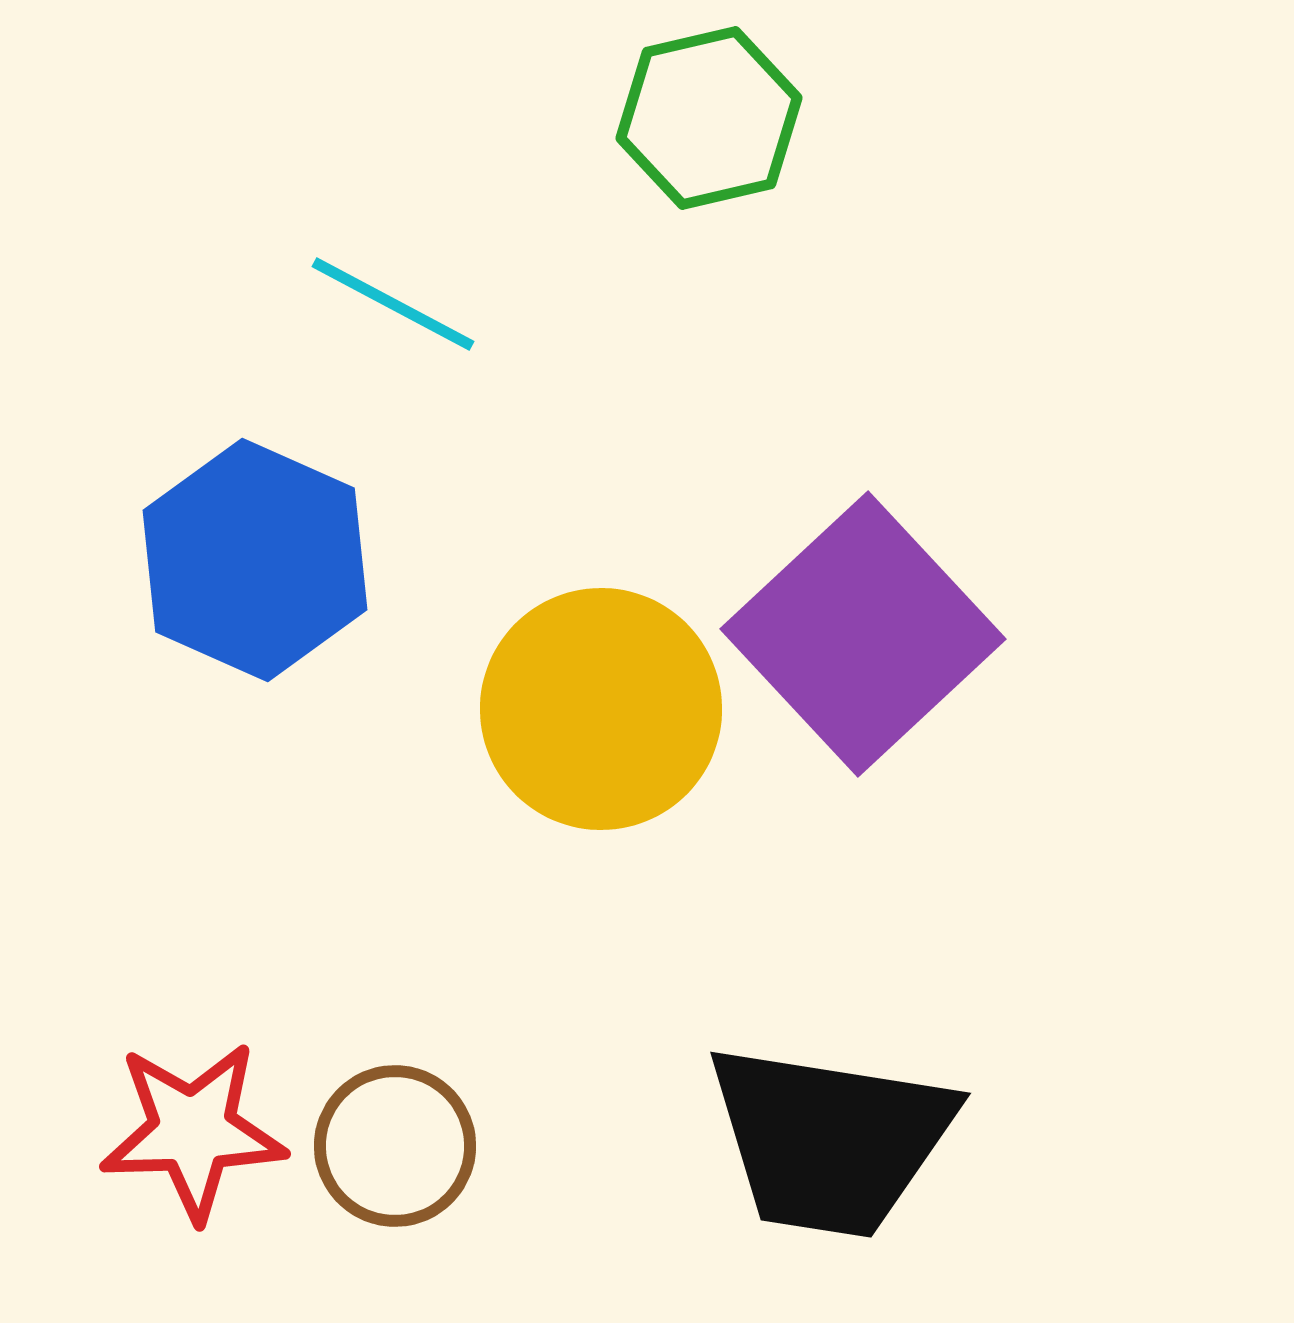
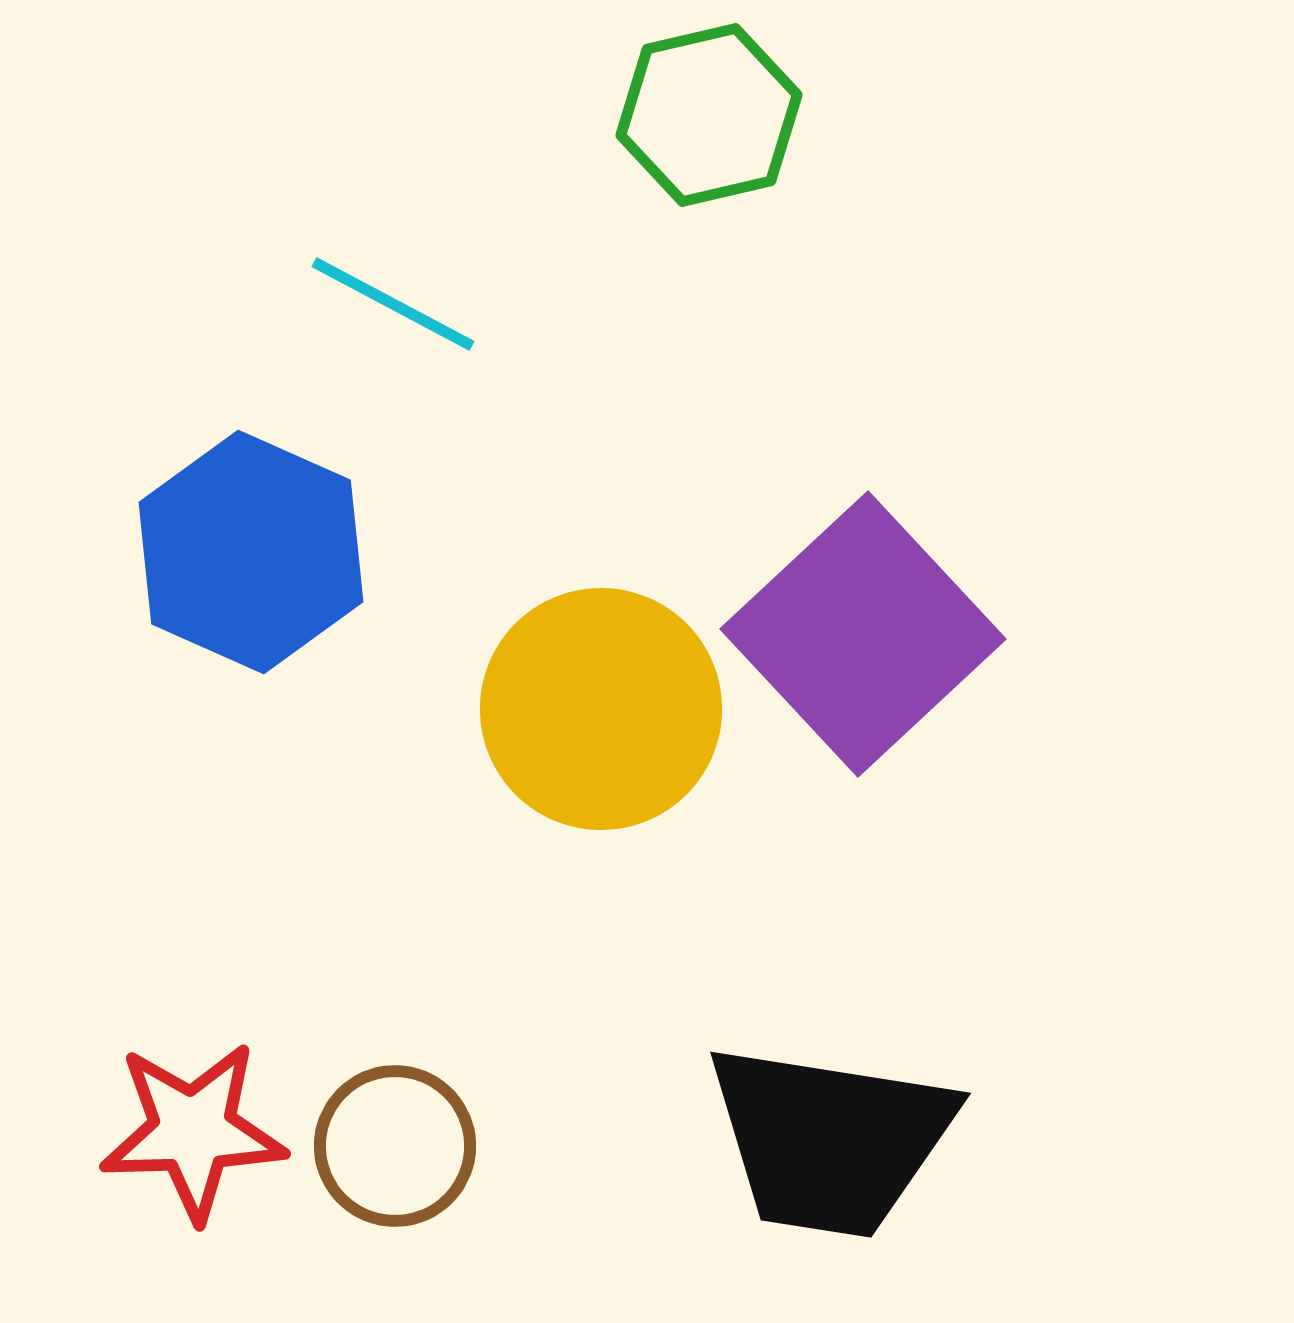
green hexagon: moved 3 px up
blue hexagon: moved 4 px left, 8 px up
